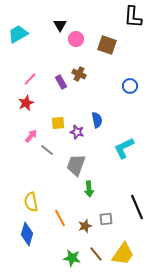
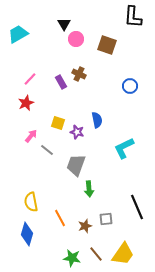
black triangle: moved 4 px right, 1 px up
yellow square: rotated 24 degrees clockwise
